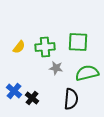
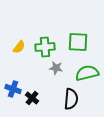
blue cross: moved 1 px left, 2 px up; rotated 21 degrees counterclockwise
